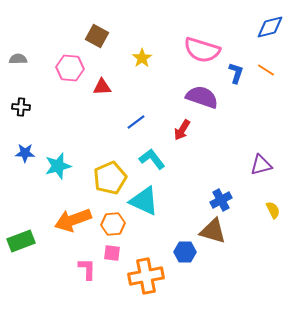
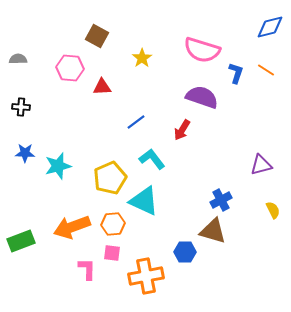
orange arrow: moved 1 px left, 7 px down
